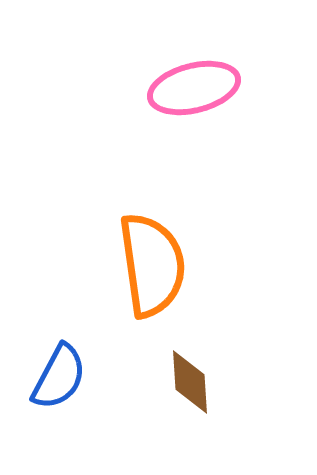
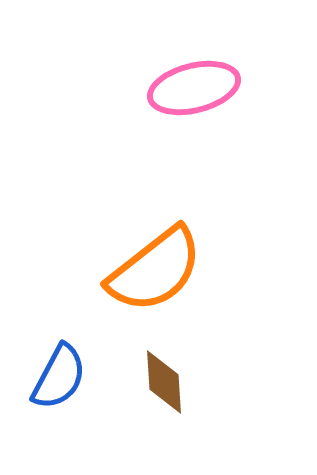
orange semicircle: moved 3 px right, 5 px down; rotated 60 degrees clockwise
brown diamond: moved 26 px left
